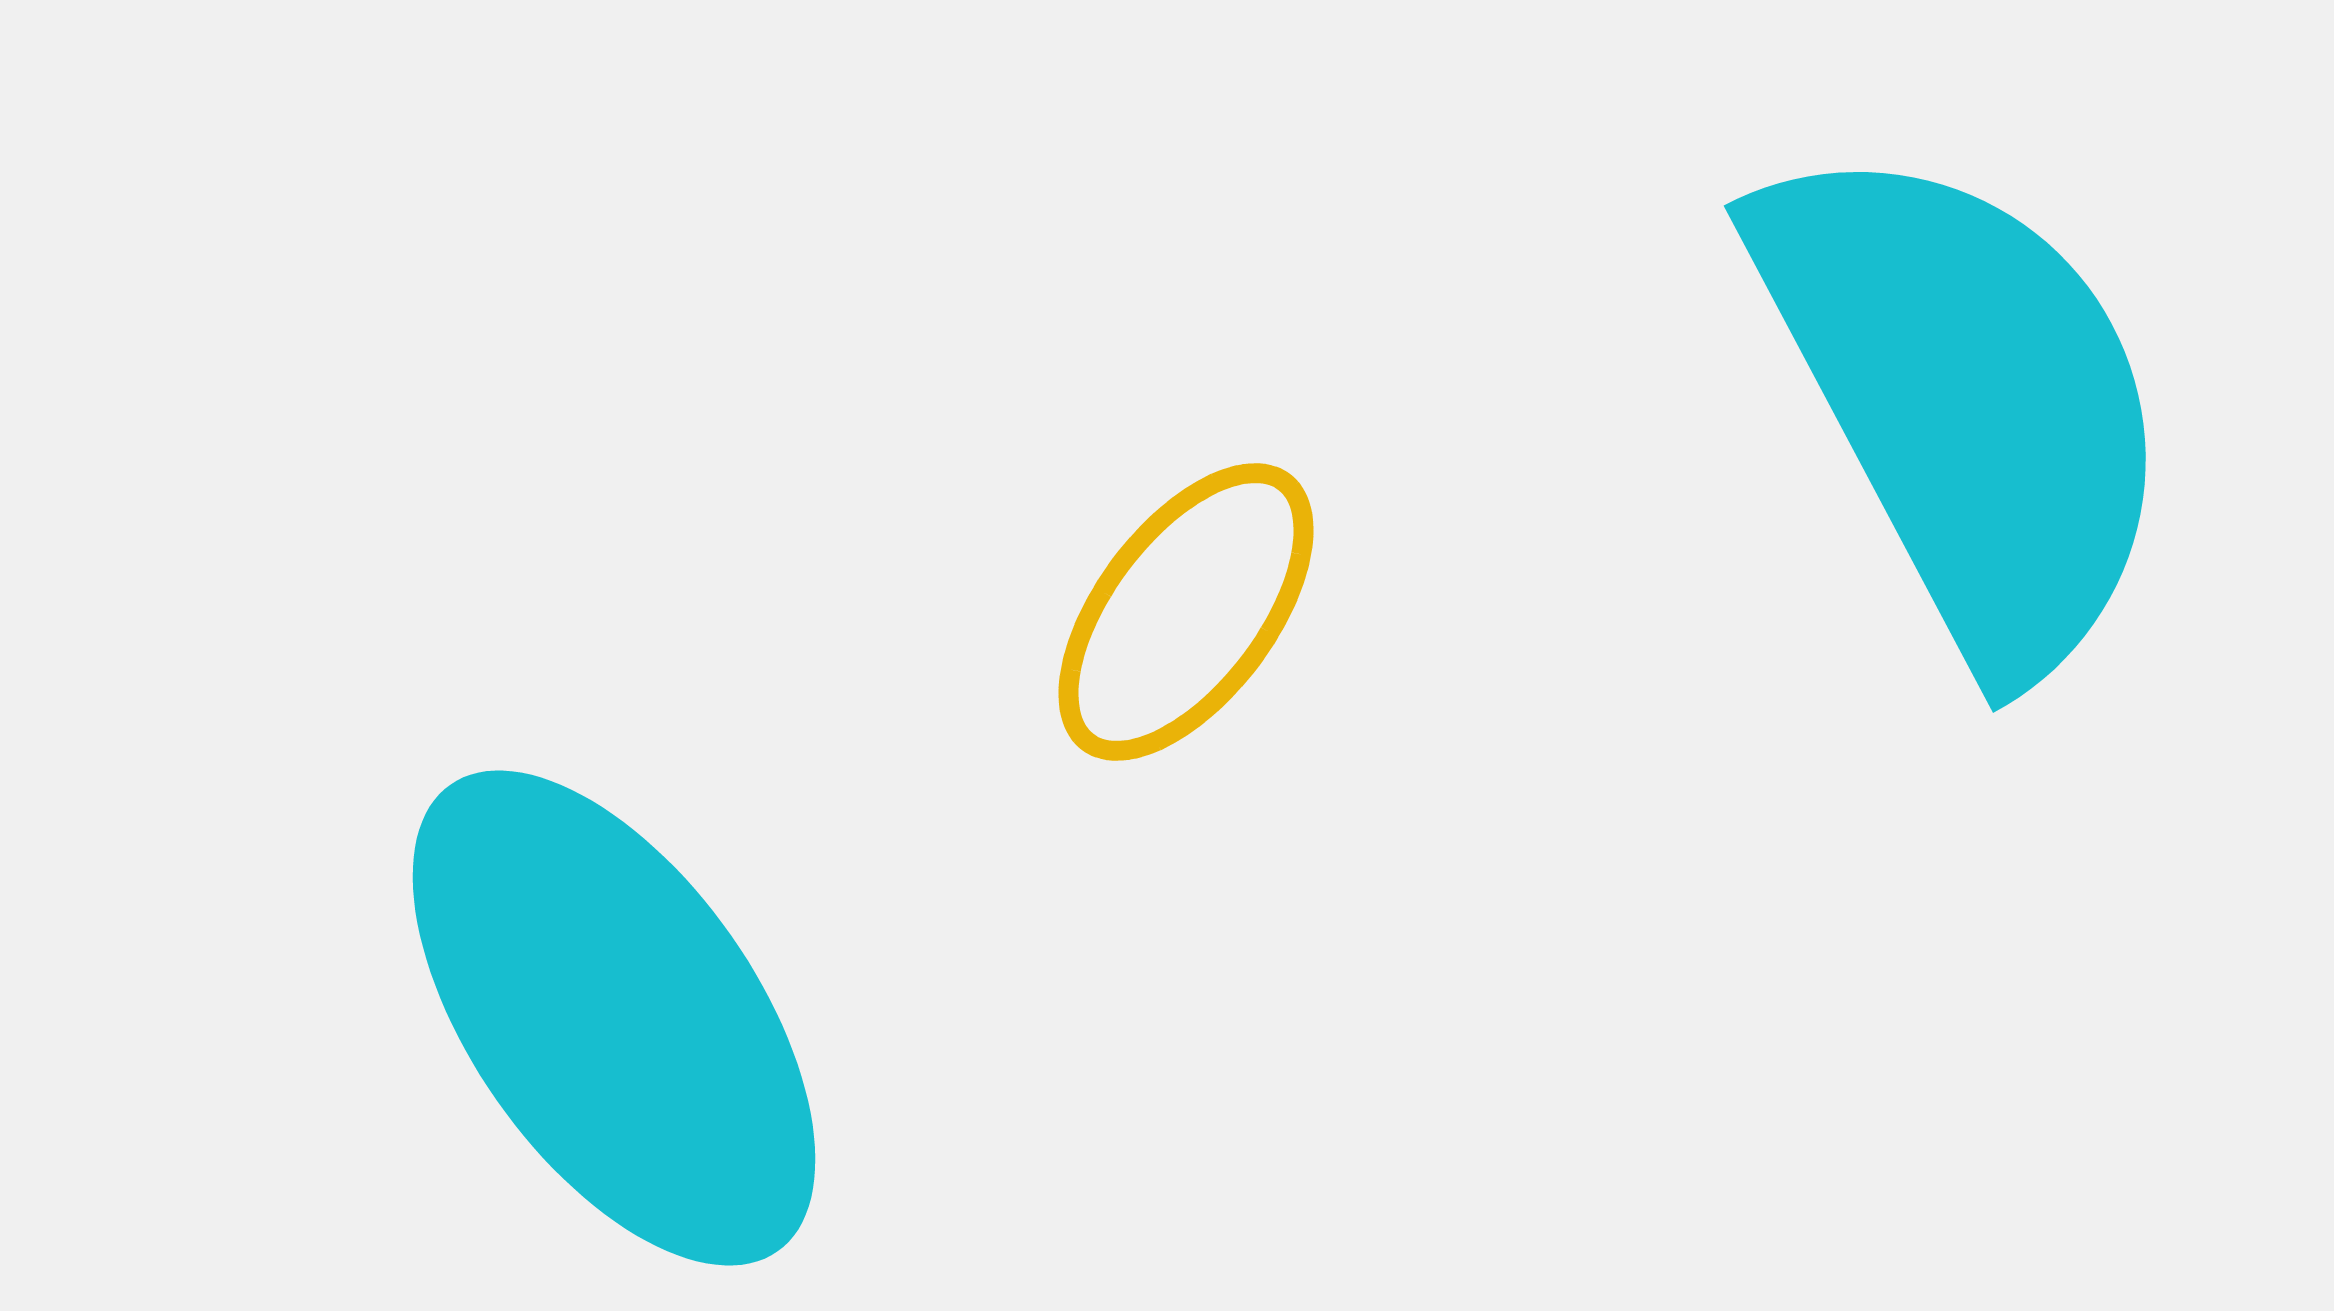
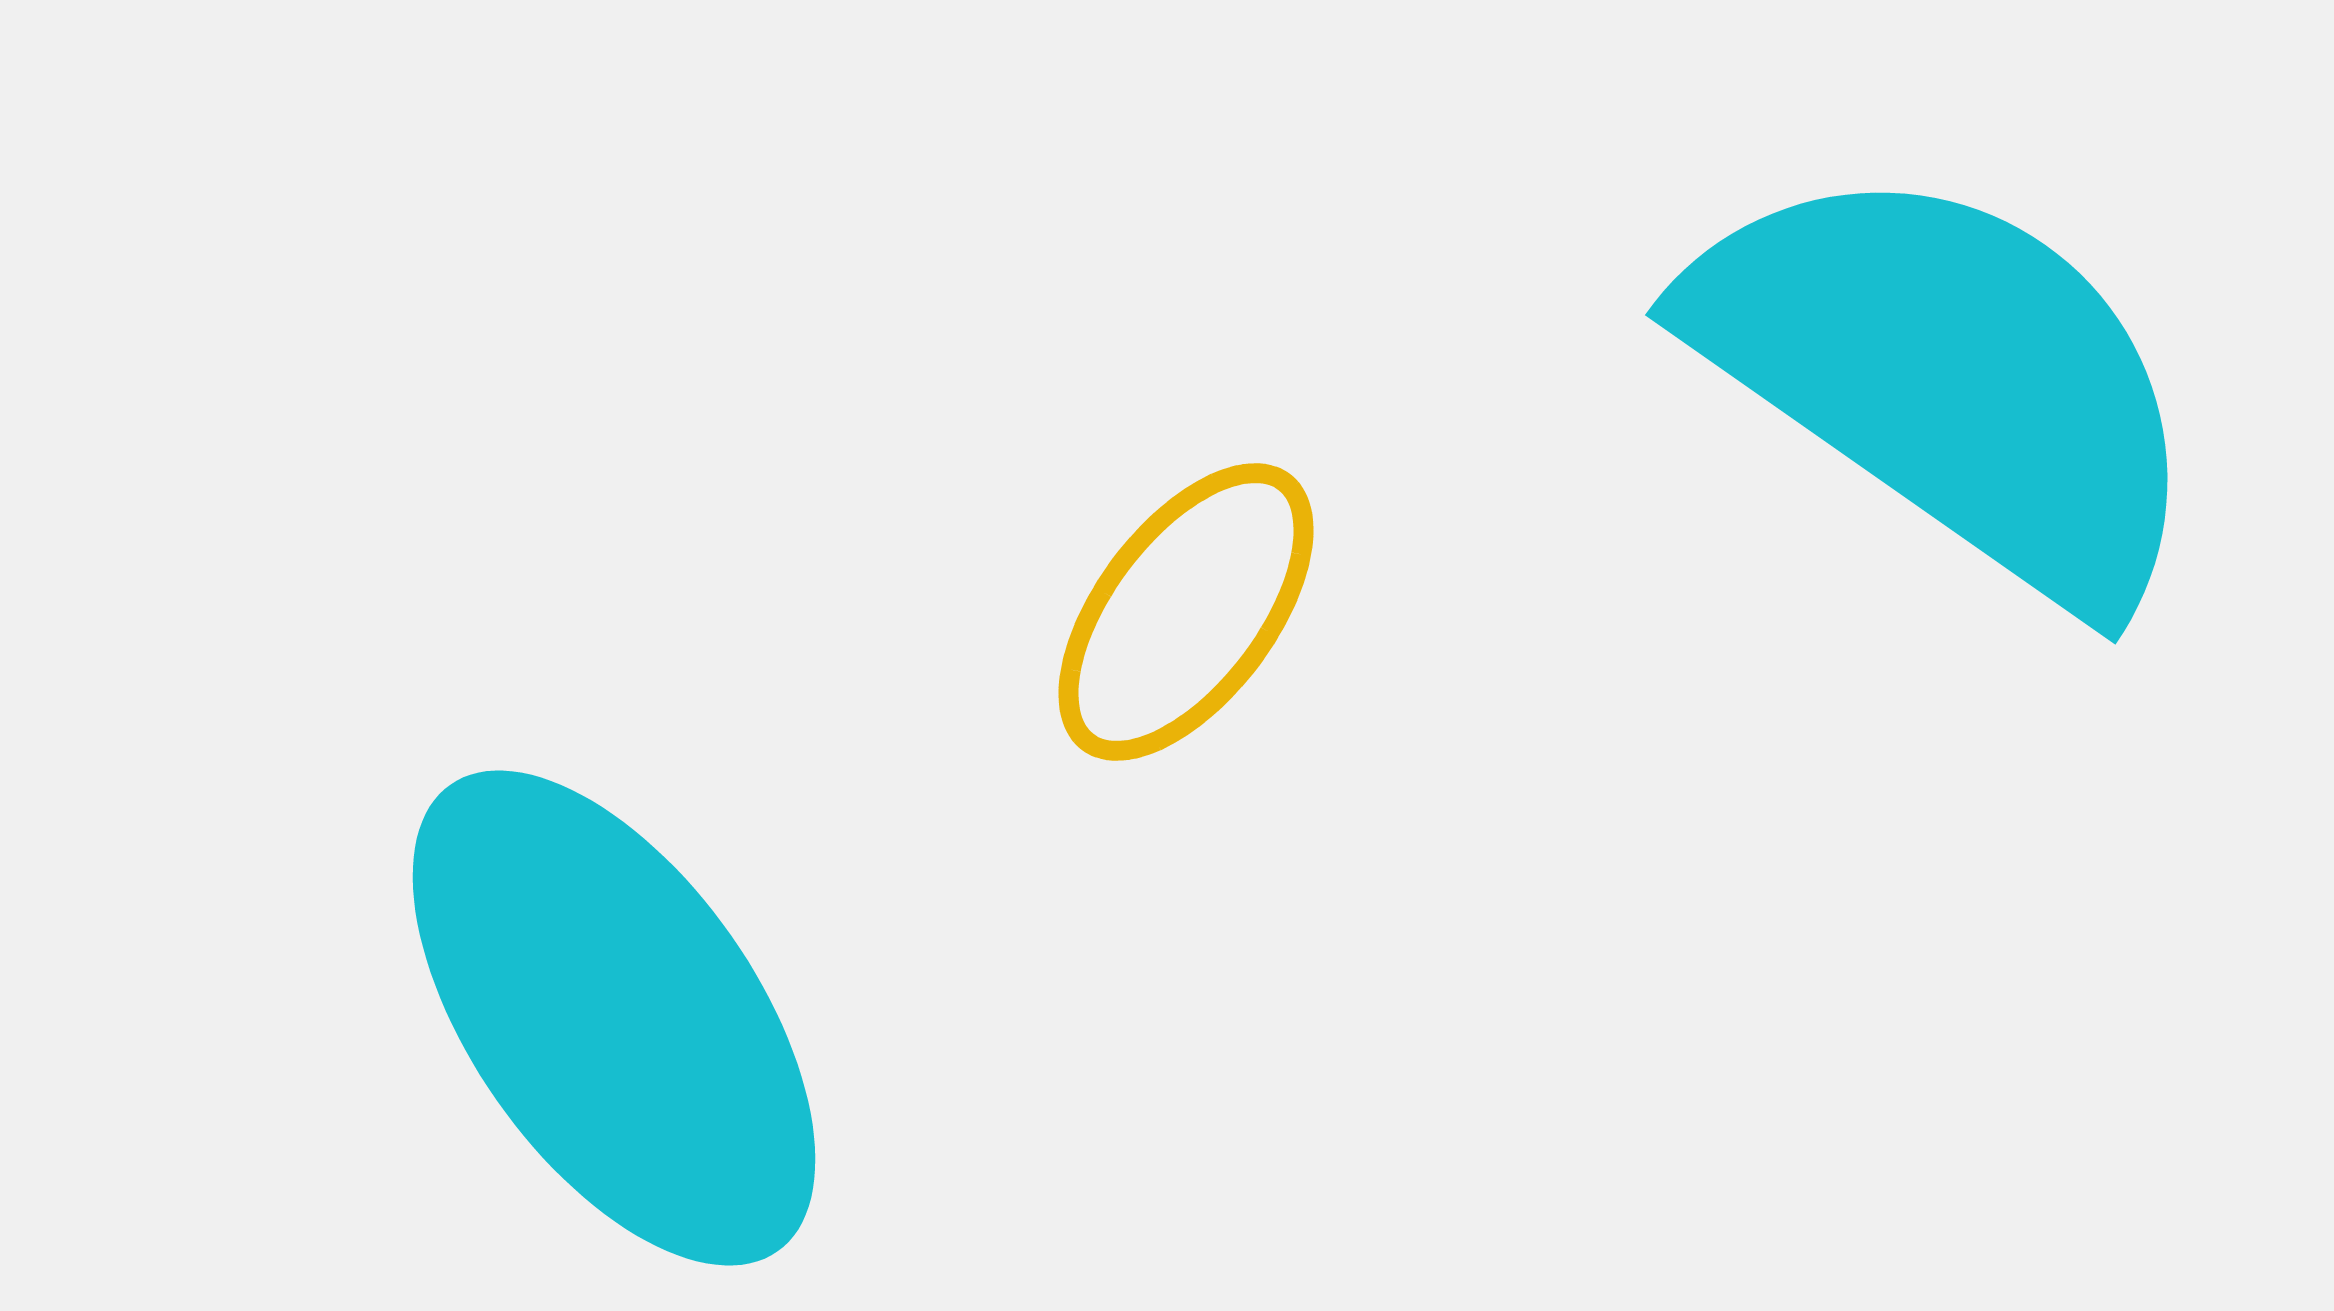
cyan semicircle: moved 16 px left, 22 px up; rotated 27 degrees counterclockwise
